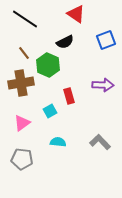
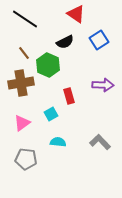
blue square: moved 7 px left; rotated 12 degrees counterclockwise
cyan square: moved 1 px right, 3 px down
gray pentagon: moved 4 px right
